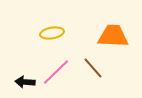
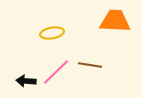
orange trapezoid: moved 2 px right, 15 px up
brown line: moved 3 px left, 3 px up; rotated 40 degrees counterclockwise
black arrow: moved 1 px right, 1 px up
